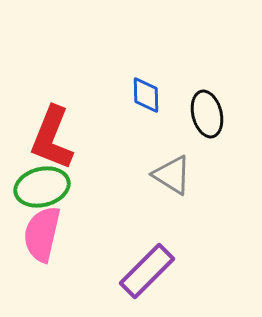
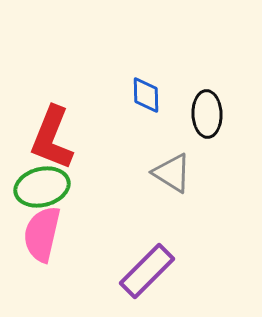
black ellipse: rotated 12 degrees clockwise
gray triangle: moved 2 px up
